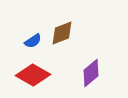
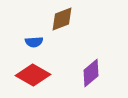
brown diamond: moved 14 px up
blue semicircle: moved 1 px right, 1 px down; rotated 30 degrees clockwise
